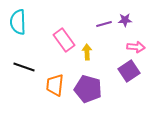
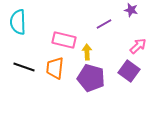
purple star: moved 6 px right, 10 px up; rotated 16 degrees clockwise
purple line: rotated 14 degrees counterclockwise
pink rectangle: rotated 40 degrees counterclockwise
pink arrow: moved 2 px right, 1 px up; rotated 48 degrees counterclockwise
purple square: rotated 20 degrees counterclockwise
orange trapezoid: moved 17 px up
purple pentagon: moved 3 px right, 11 px up
